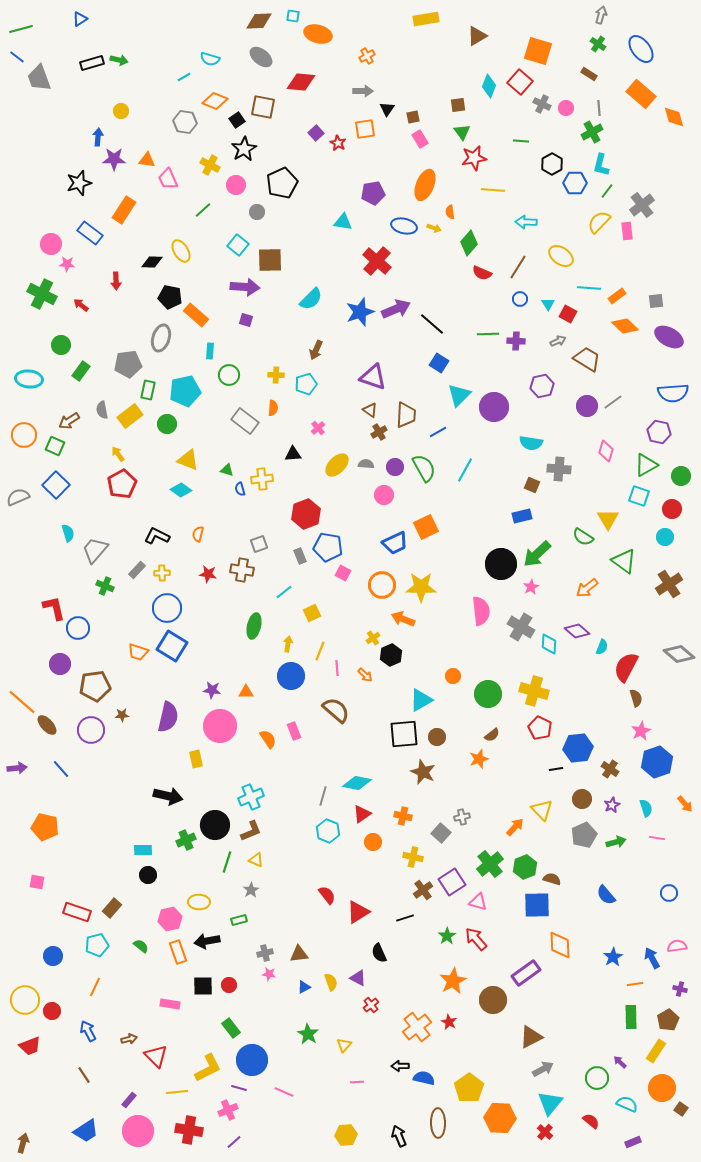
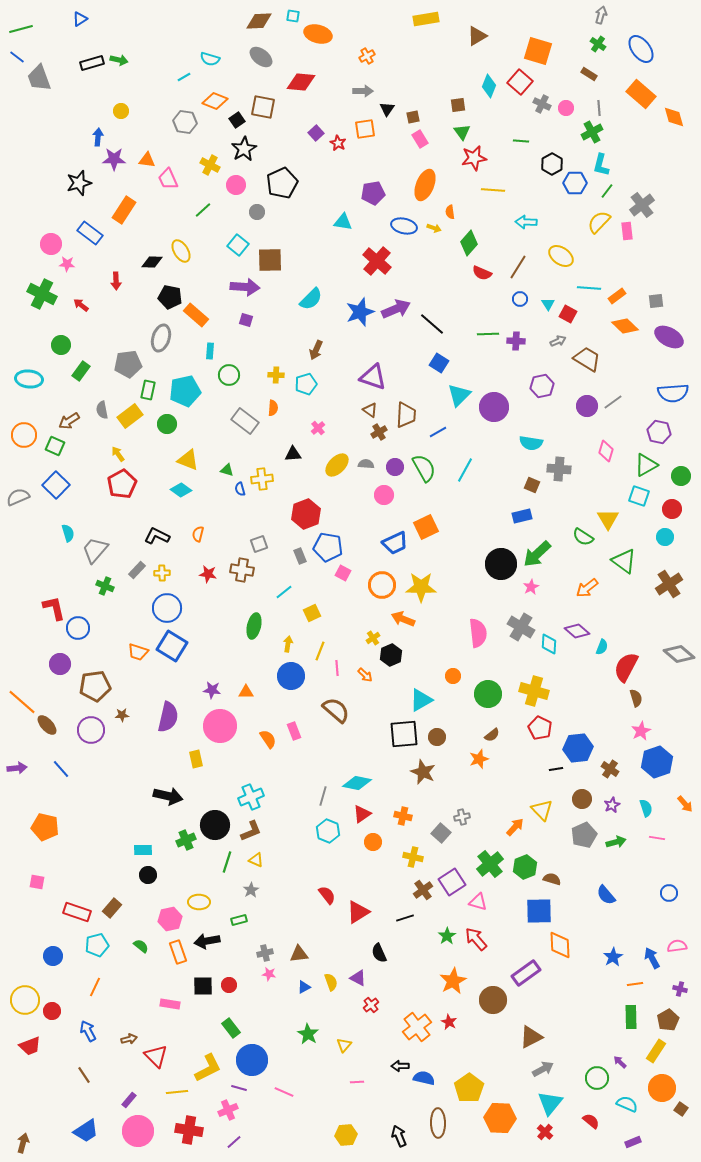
pink semicircle at (481, 611): moved 3 px left, 22 px down
blue square at (537, 905): moved 2 px right, 6 px down
